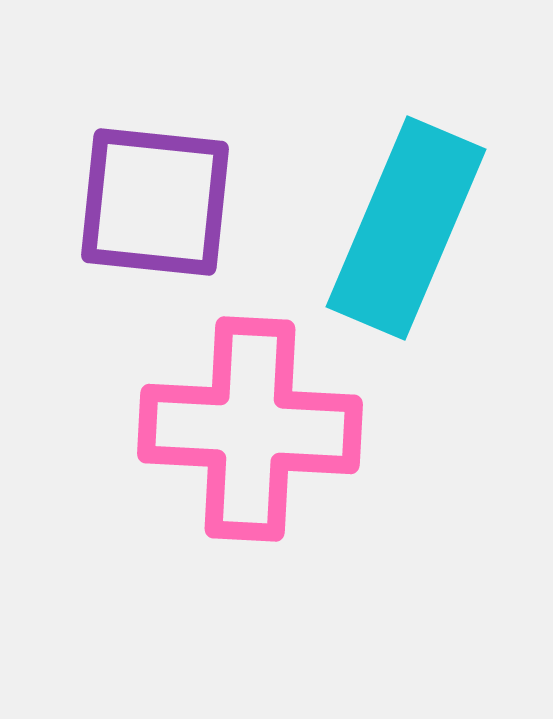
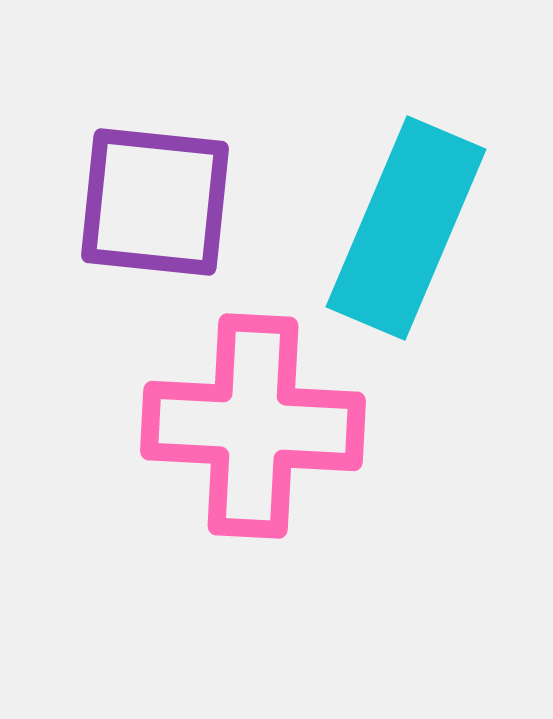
pink cross: moved 3 px right, 3 px up
